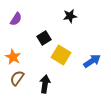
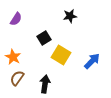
blue arrow: rotated 12 degrees counterclockwise
